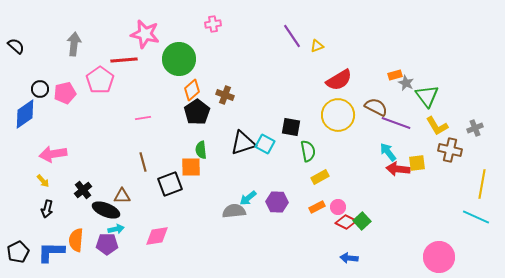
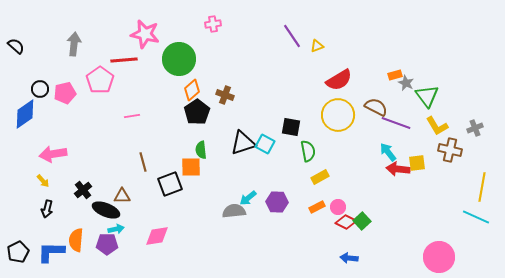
pink line at (143, 118): moved 11 px left, 2 px up
yellow line at (482, 184): moved 3 px down
